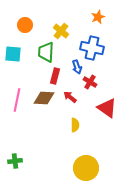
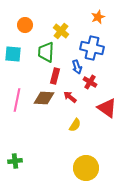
yellow semicircle: rotated 32 degrees clockwise
